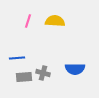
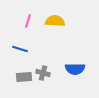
blue line: moved 3 px right, 9 px up; rotated 21 degrees clockwise
